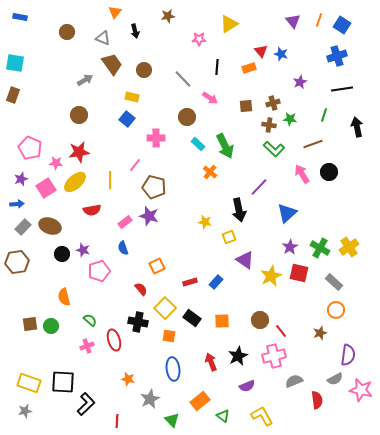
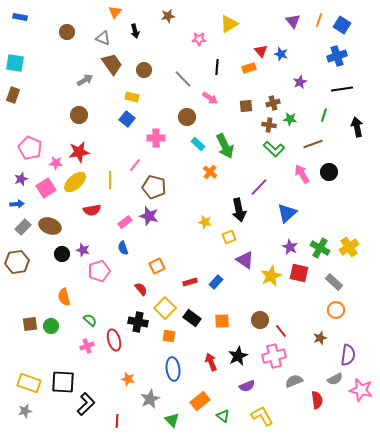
purple star at (290, 247): rotated 14 degrees counterclockwise
brown star at (320, 333): moved 5 px down
